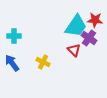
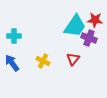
cyan trapezoid: moved 1 px left
purple cross: rotated 14 degrees counterclockwise
red triangle: moved 1 px left, 9 px down; rotated 24 degrees clockwise
yellow cross: moved 1 px up
